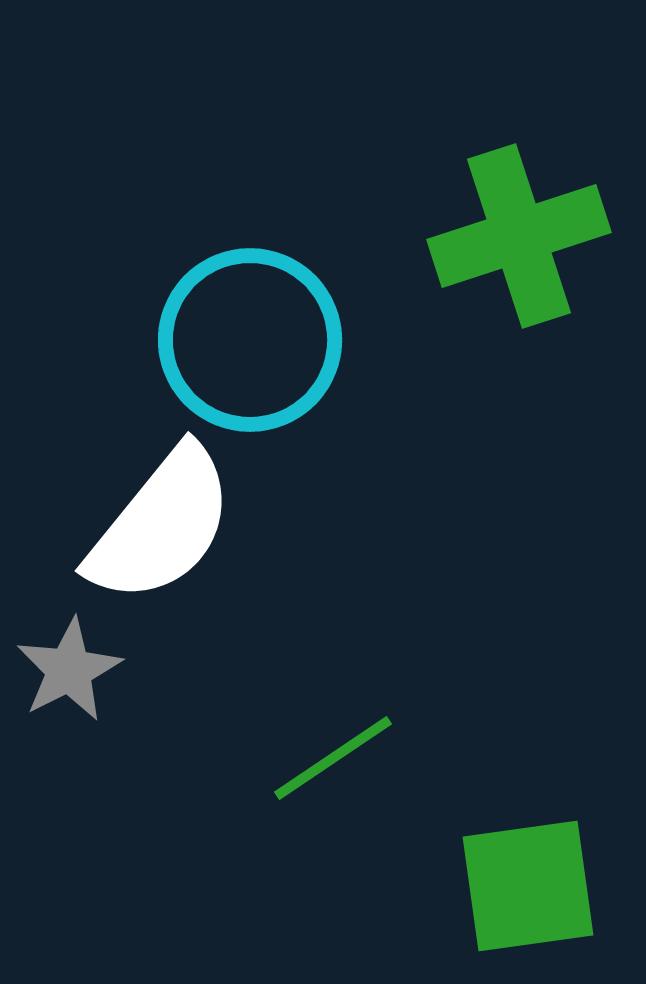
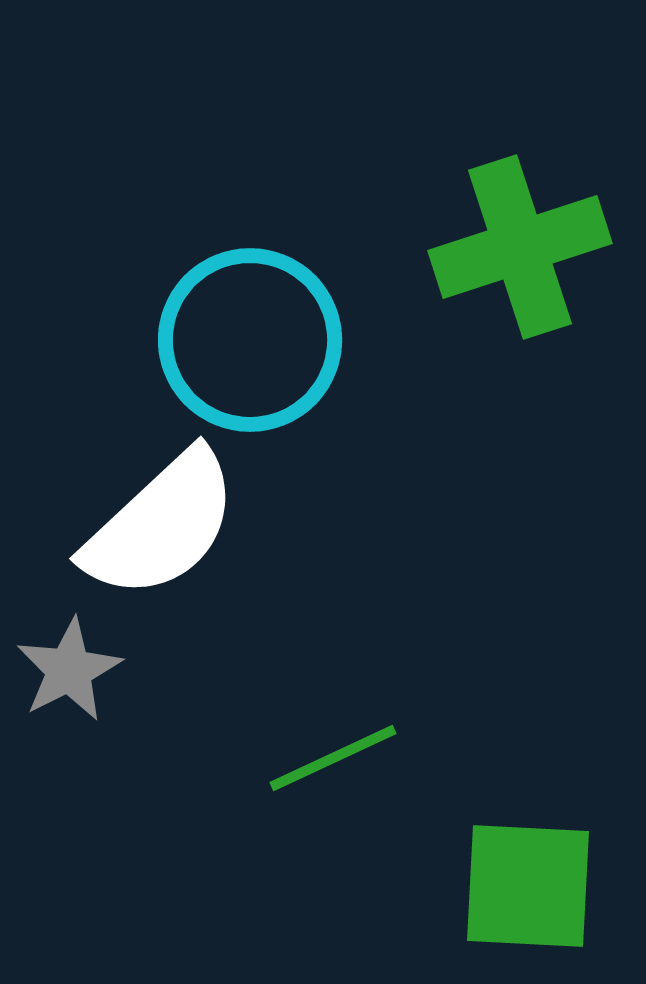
green cross: moved 1 px right, 11 px down
white semicircle: rotated 8 degrees clockwise
green line: rotated 9 degrees clockwise
green square: rotated 11 degrees clockwise
